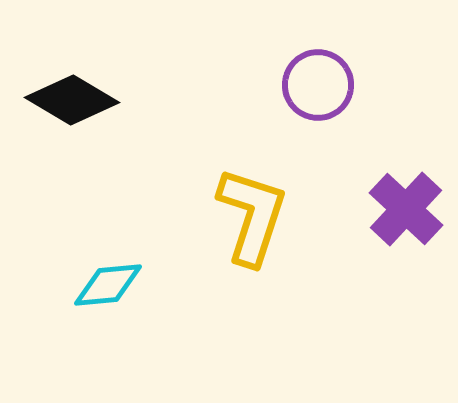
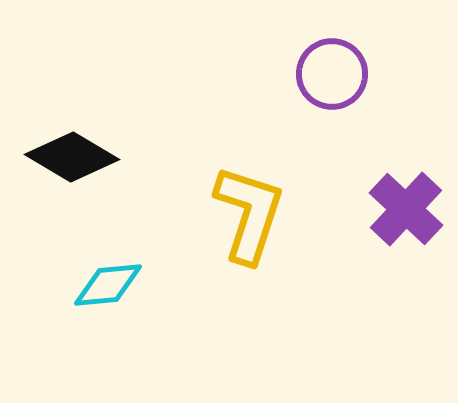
purple circle: moved 14 px right, 11 px up
black diamond: moved 57 px down
yellow L-shape: moved 3 px left, 2 px up
